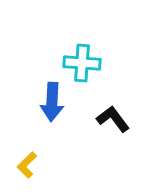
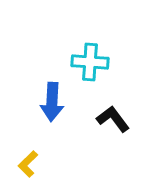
cyan cross: moved 8 px right, 1 px up
yellow L-shape: moved 1 px right, 1 px up
